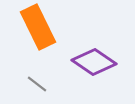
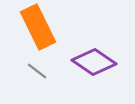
gray line: moved 13 px up
